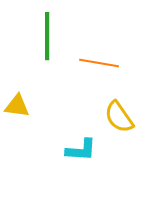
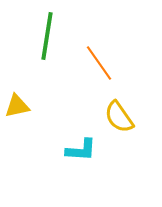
green line: rotated 9 degrees clockwise
orange line: rotated 45 degrees clockwise
yellow triangle: rotated 20 degrees counterclockwise
